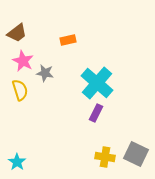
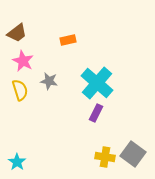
gray star: moved 4 px right, 8 px down
gray square: moved 3 px left; rotated 10 degrees clockwise
